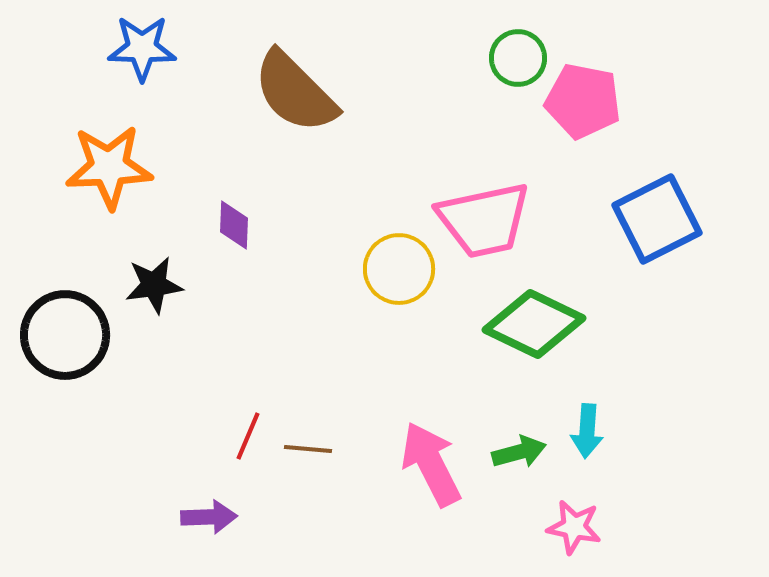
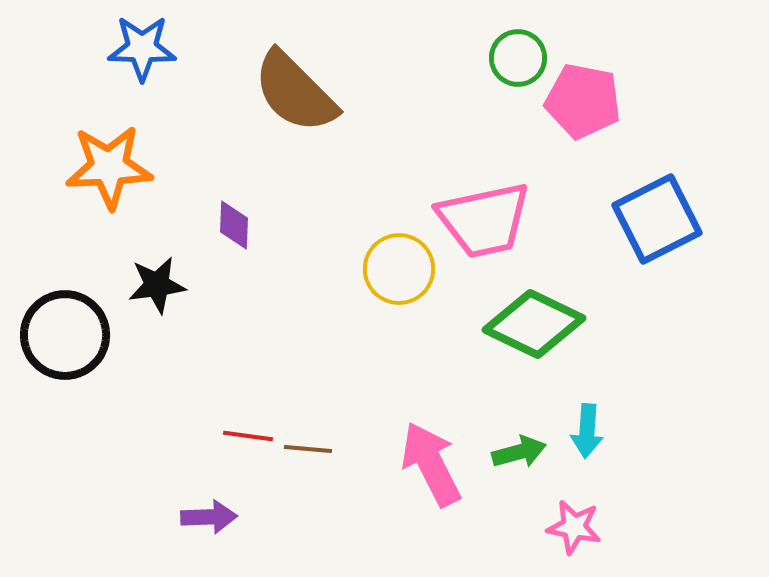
black star: moved 3 px right
red line: rotated 75 degrees clockwise
